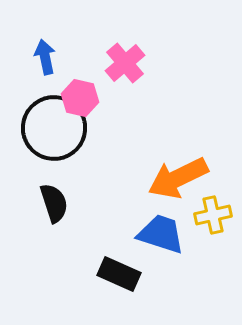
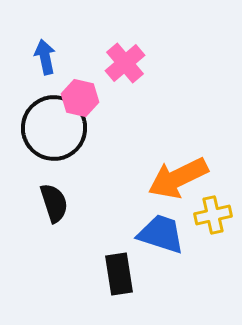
black rectangle: rotated 57 degrees clockwise
